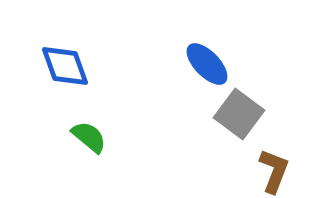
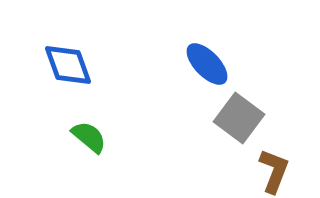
blue diamond: moved 3 px right, 1 px up
gray square: moved 4 px down
